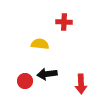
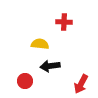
black arrow: moved 3 px right, 8 px up
red arrow: rotated 30 degrees clockwise
